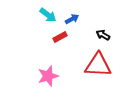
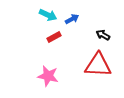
cyan arrow: rotated 12 degrees counterclockwise
red rectangle: moved 6 px left
pink star: rotated 30 degrees clockwise
